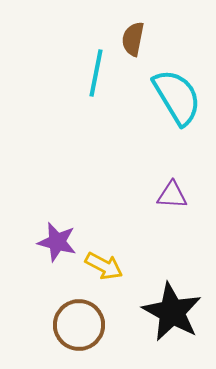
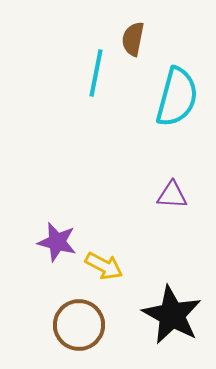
cyan semicircle: rotated 46 degrees clockwise
black star: moved 3 px down
